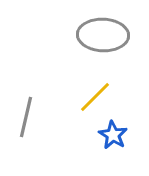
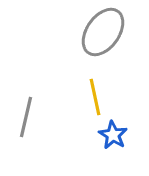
gray ellipse: moved 3 px up; rotated 57 degrees counterclockwise
yellow line: rotated 57 degrees counterclockwise
